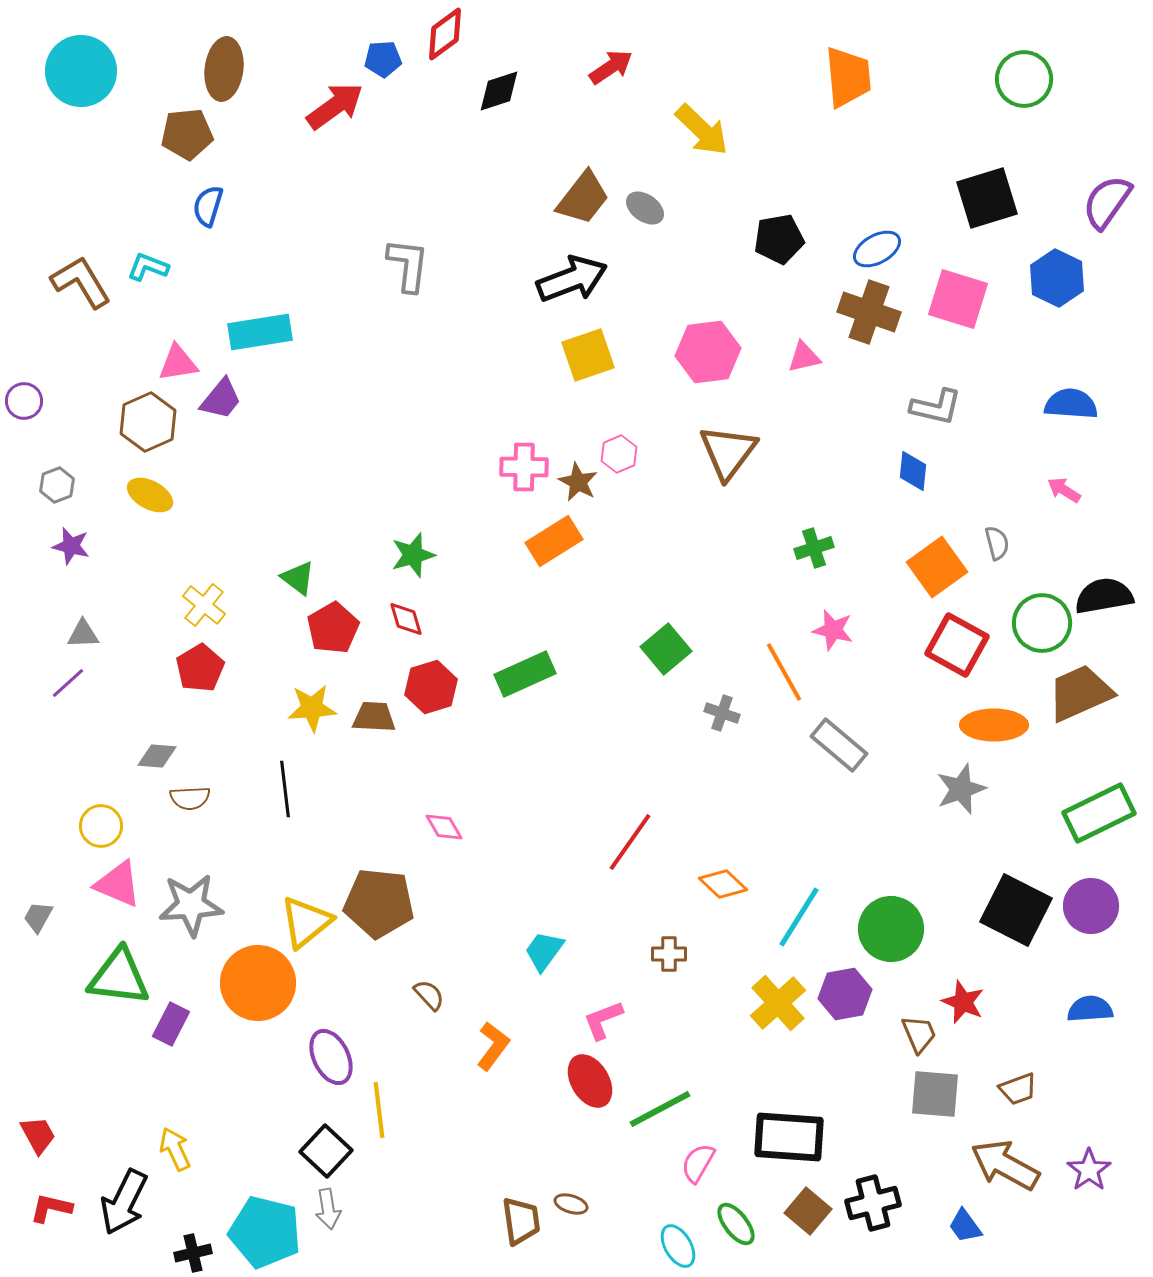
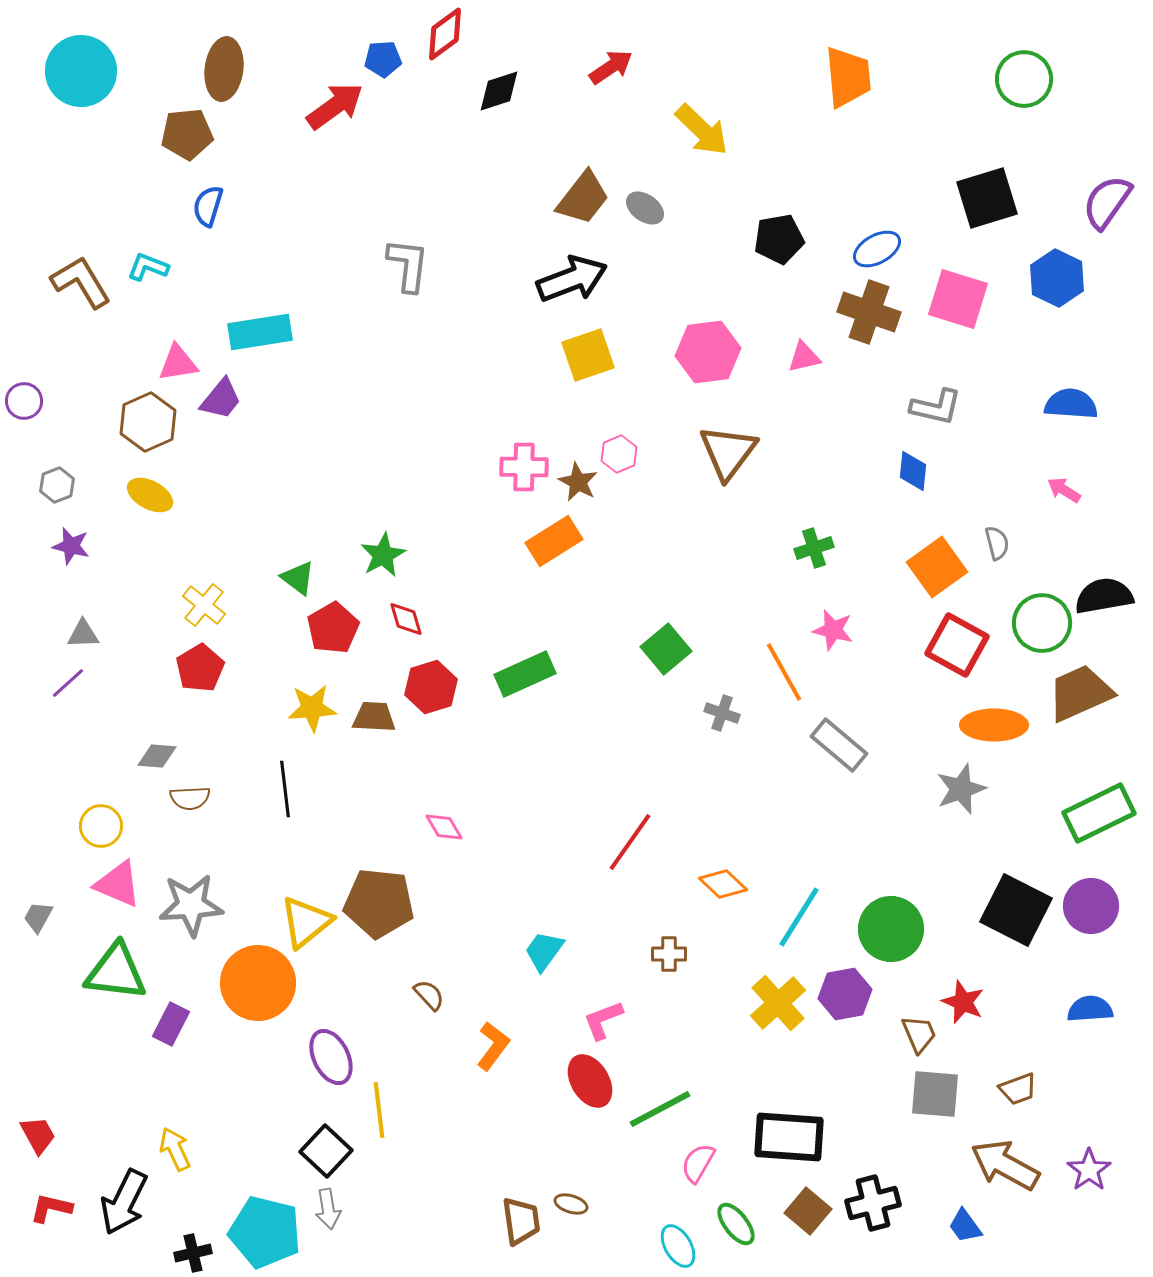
green star at (413, 555): moved 30 px left; rotated 12 degrees counterclockwise
green triangle at (119, 977): moved 3 px left, 5 px up
